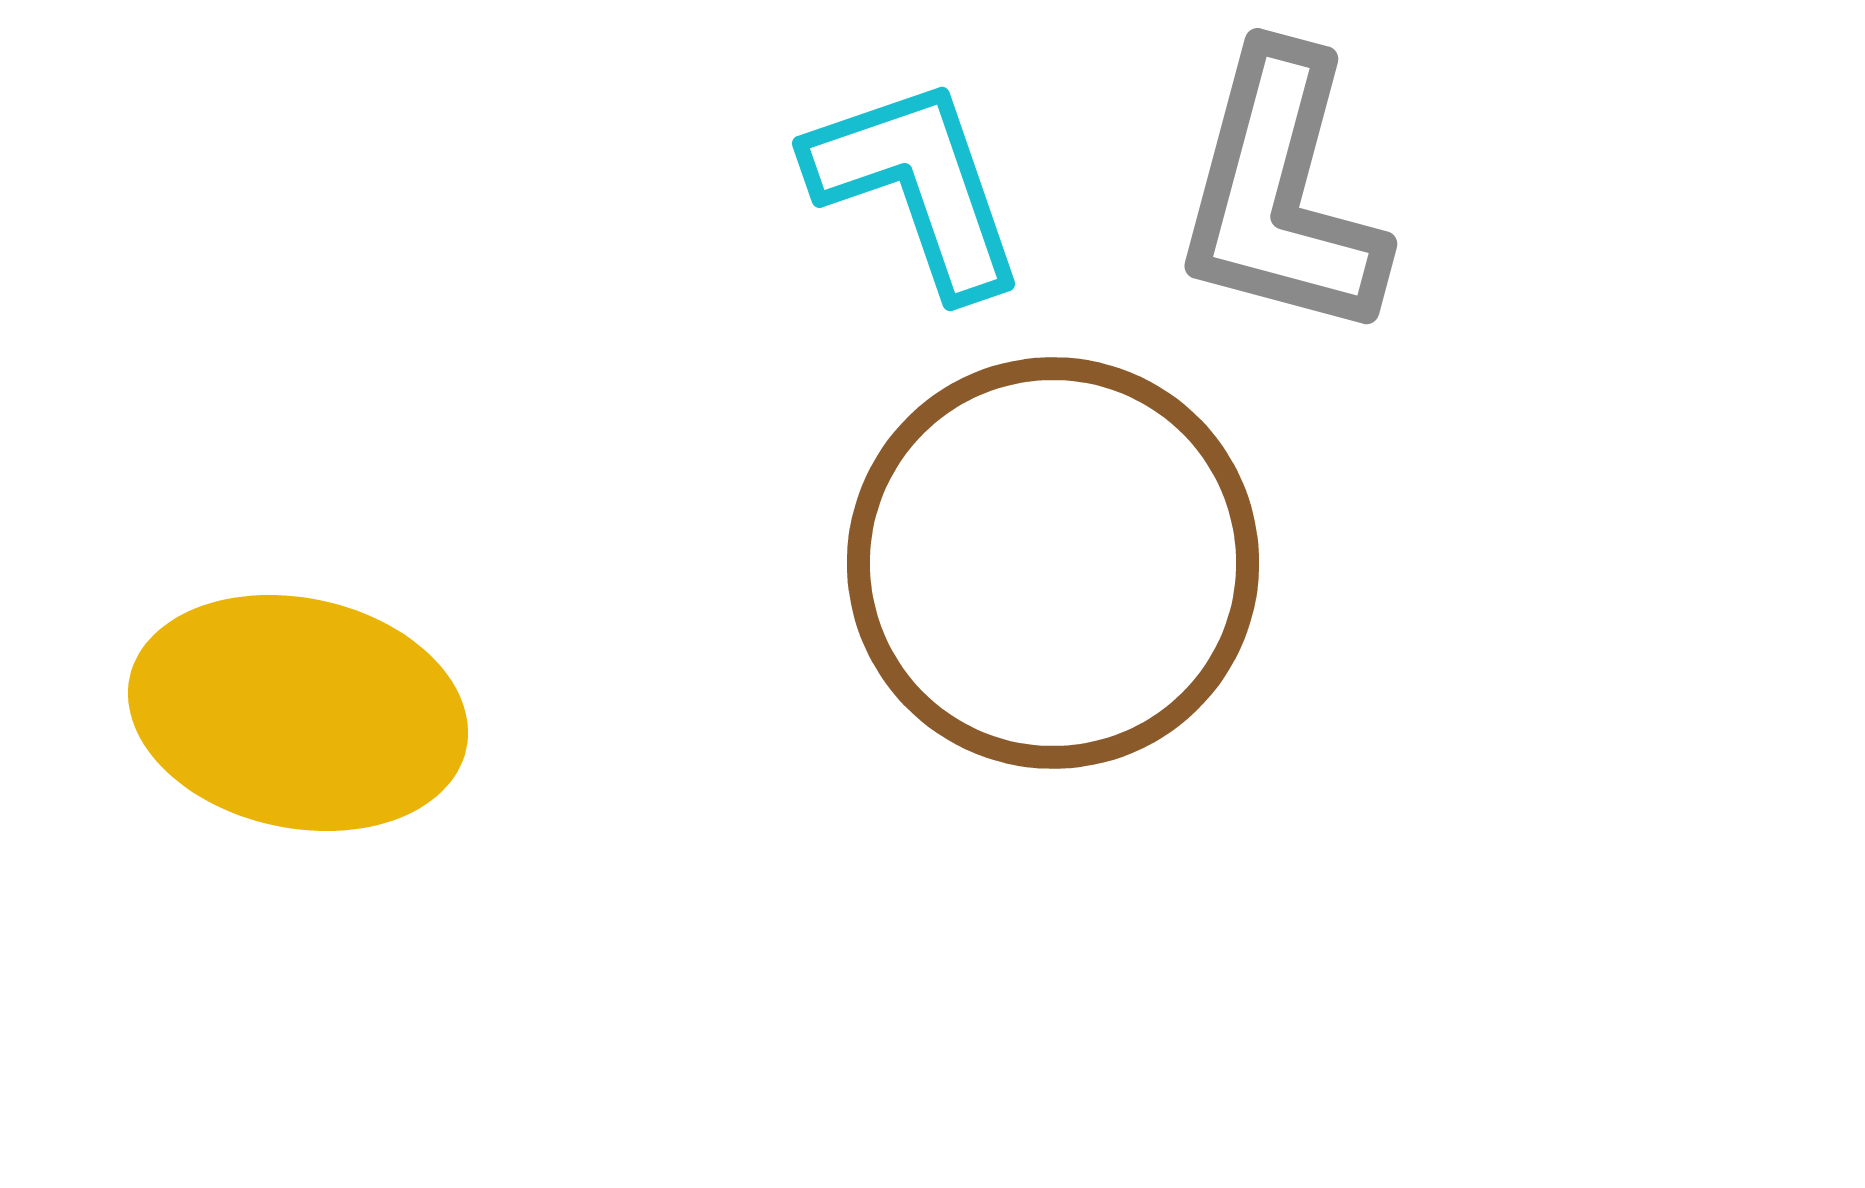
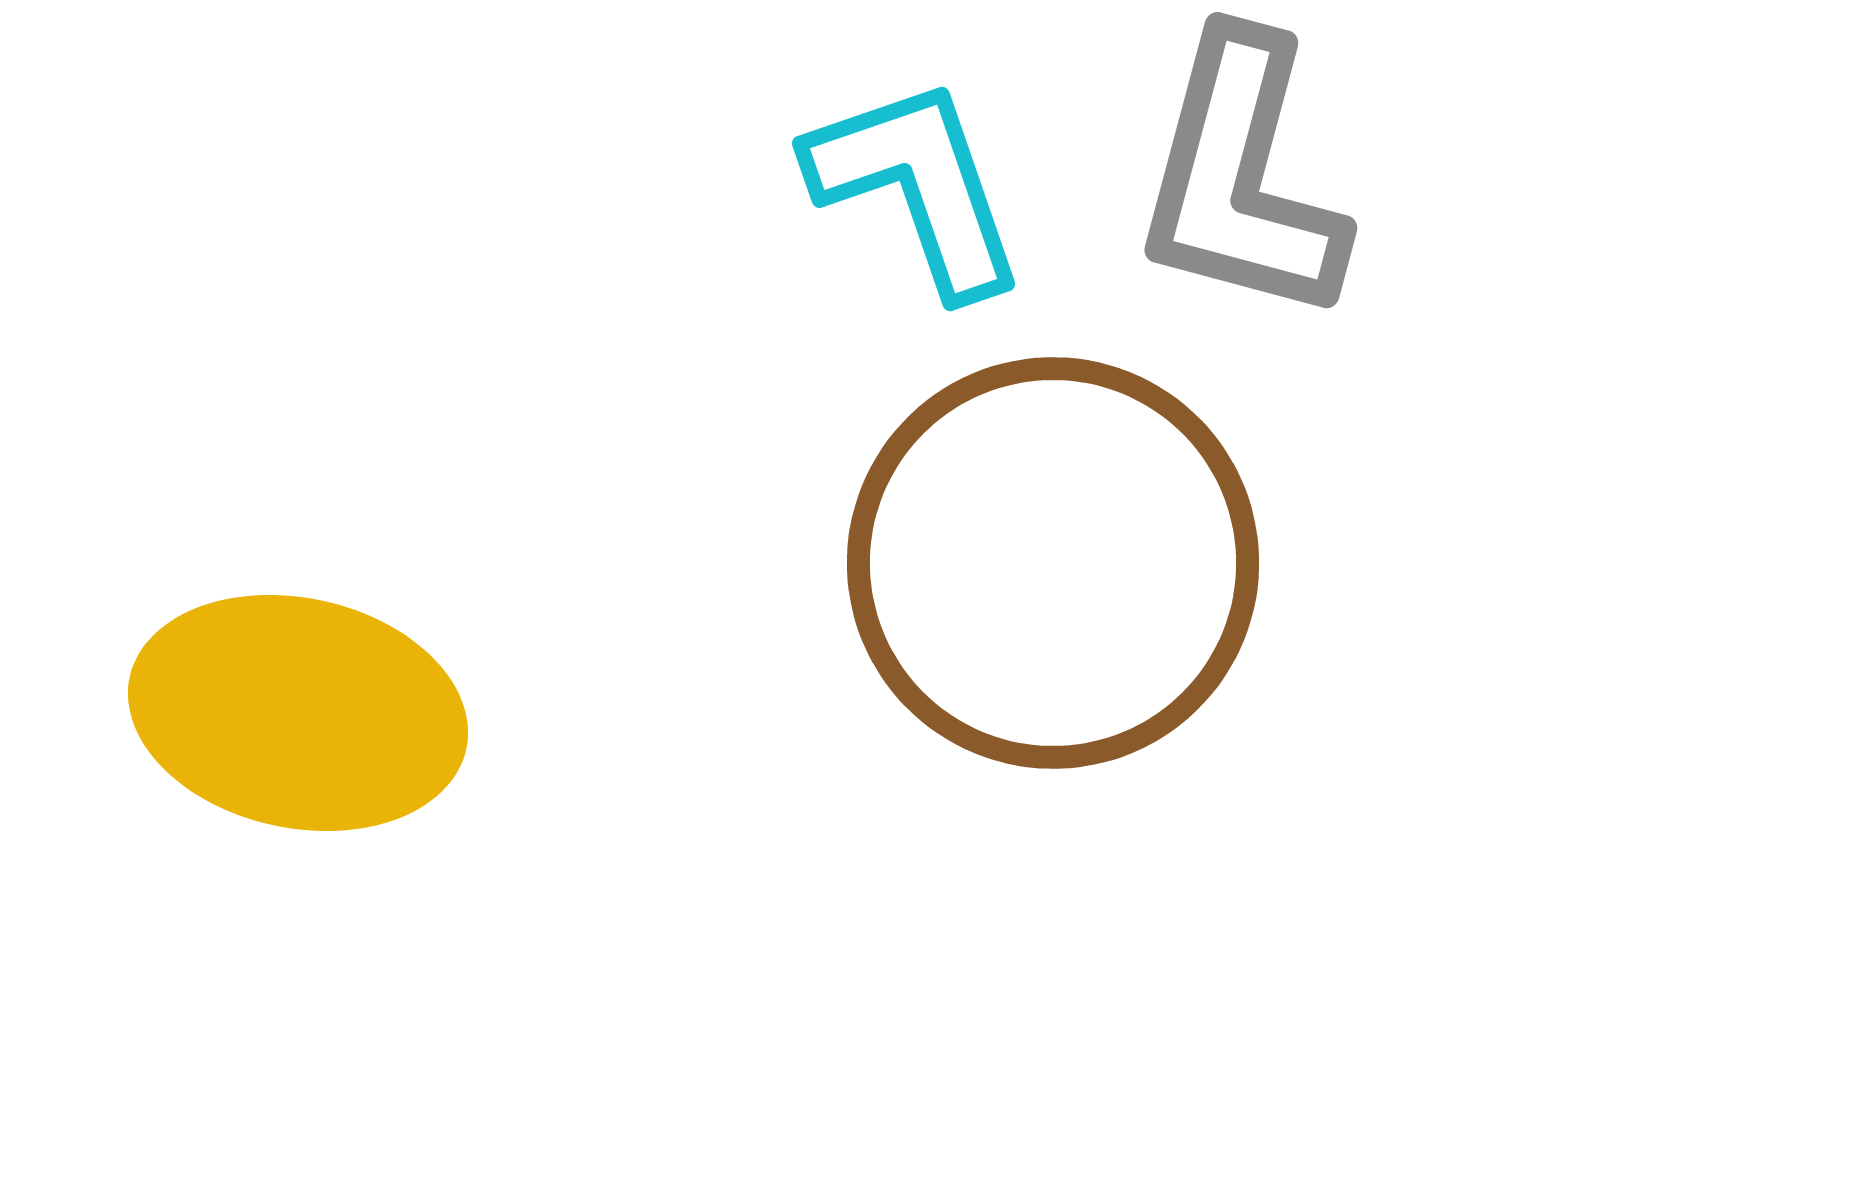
gray L-shape: moved 40 px left, 16 px up
